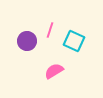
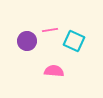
pink line: rotated 63 degrees clockwise
pink semicircle: rotated 36 degrees clockwise
